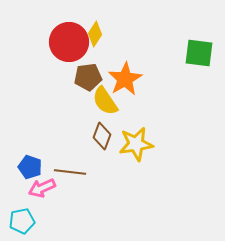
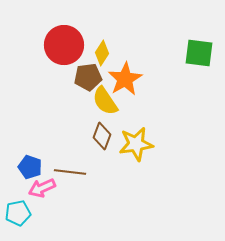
yellow diamond: moved 7 px right, 19 px down
red circle: moved 5 px left, 3 px down
cyan pentagon: moved 4 px left, 8 px up
